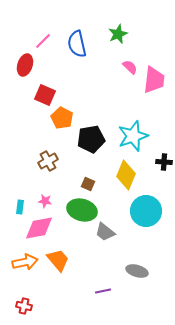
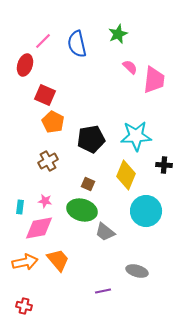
orange pentagon: moved 9 px left, 4 px down
cyan star: moved 3 px right; rotated 16 degrees clockwise
black cross: moved 3 px down
